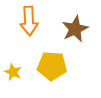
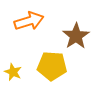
orange arrow: rotated 104 degrees counterclockwise
brown star: moved 1 px right, 7 px down; rotated 8 degrees counterclockwise
